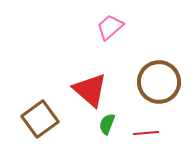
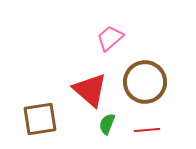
pink trapezoid: moved 11 px down
brown circle: moved 14 px left
brown square: rotated 27 degrees clockwise
red line: moved 1 px right, 3 px up
